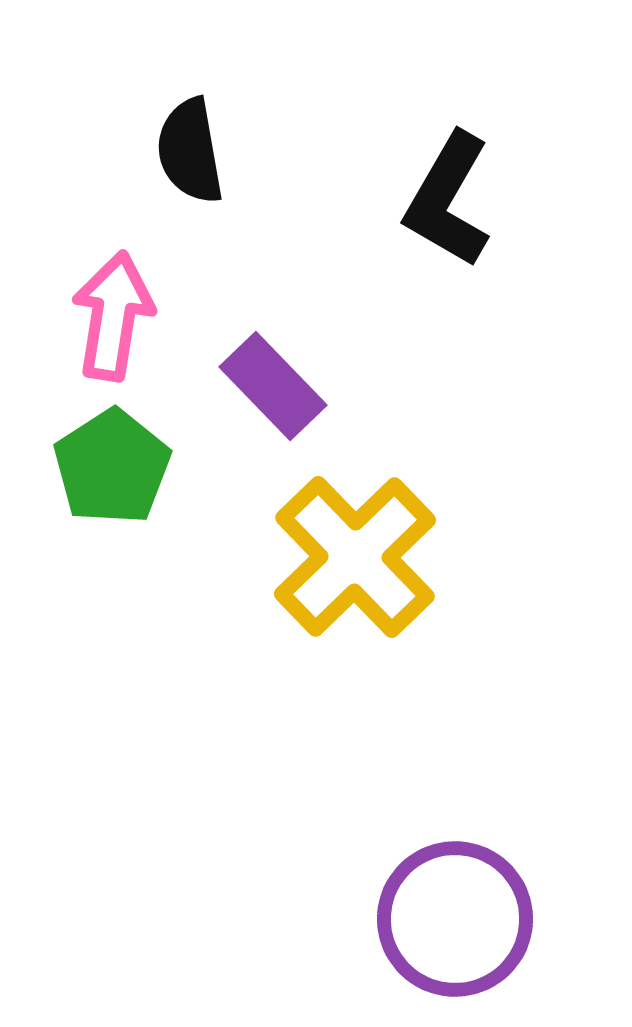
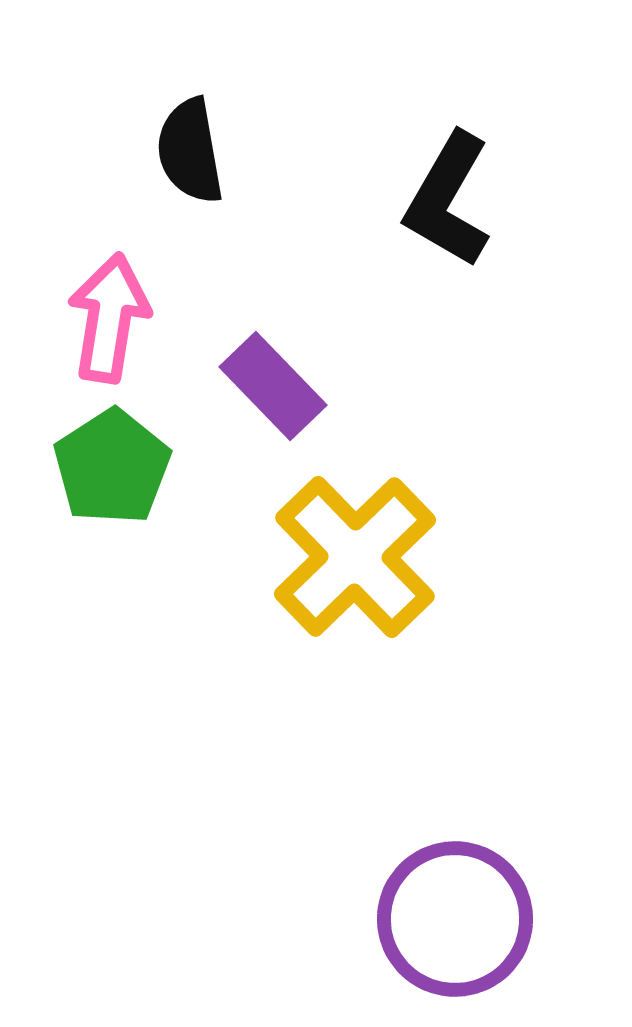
pink arrow: moved 4 px left, 2 px down
